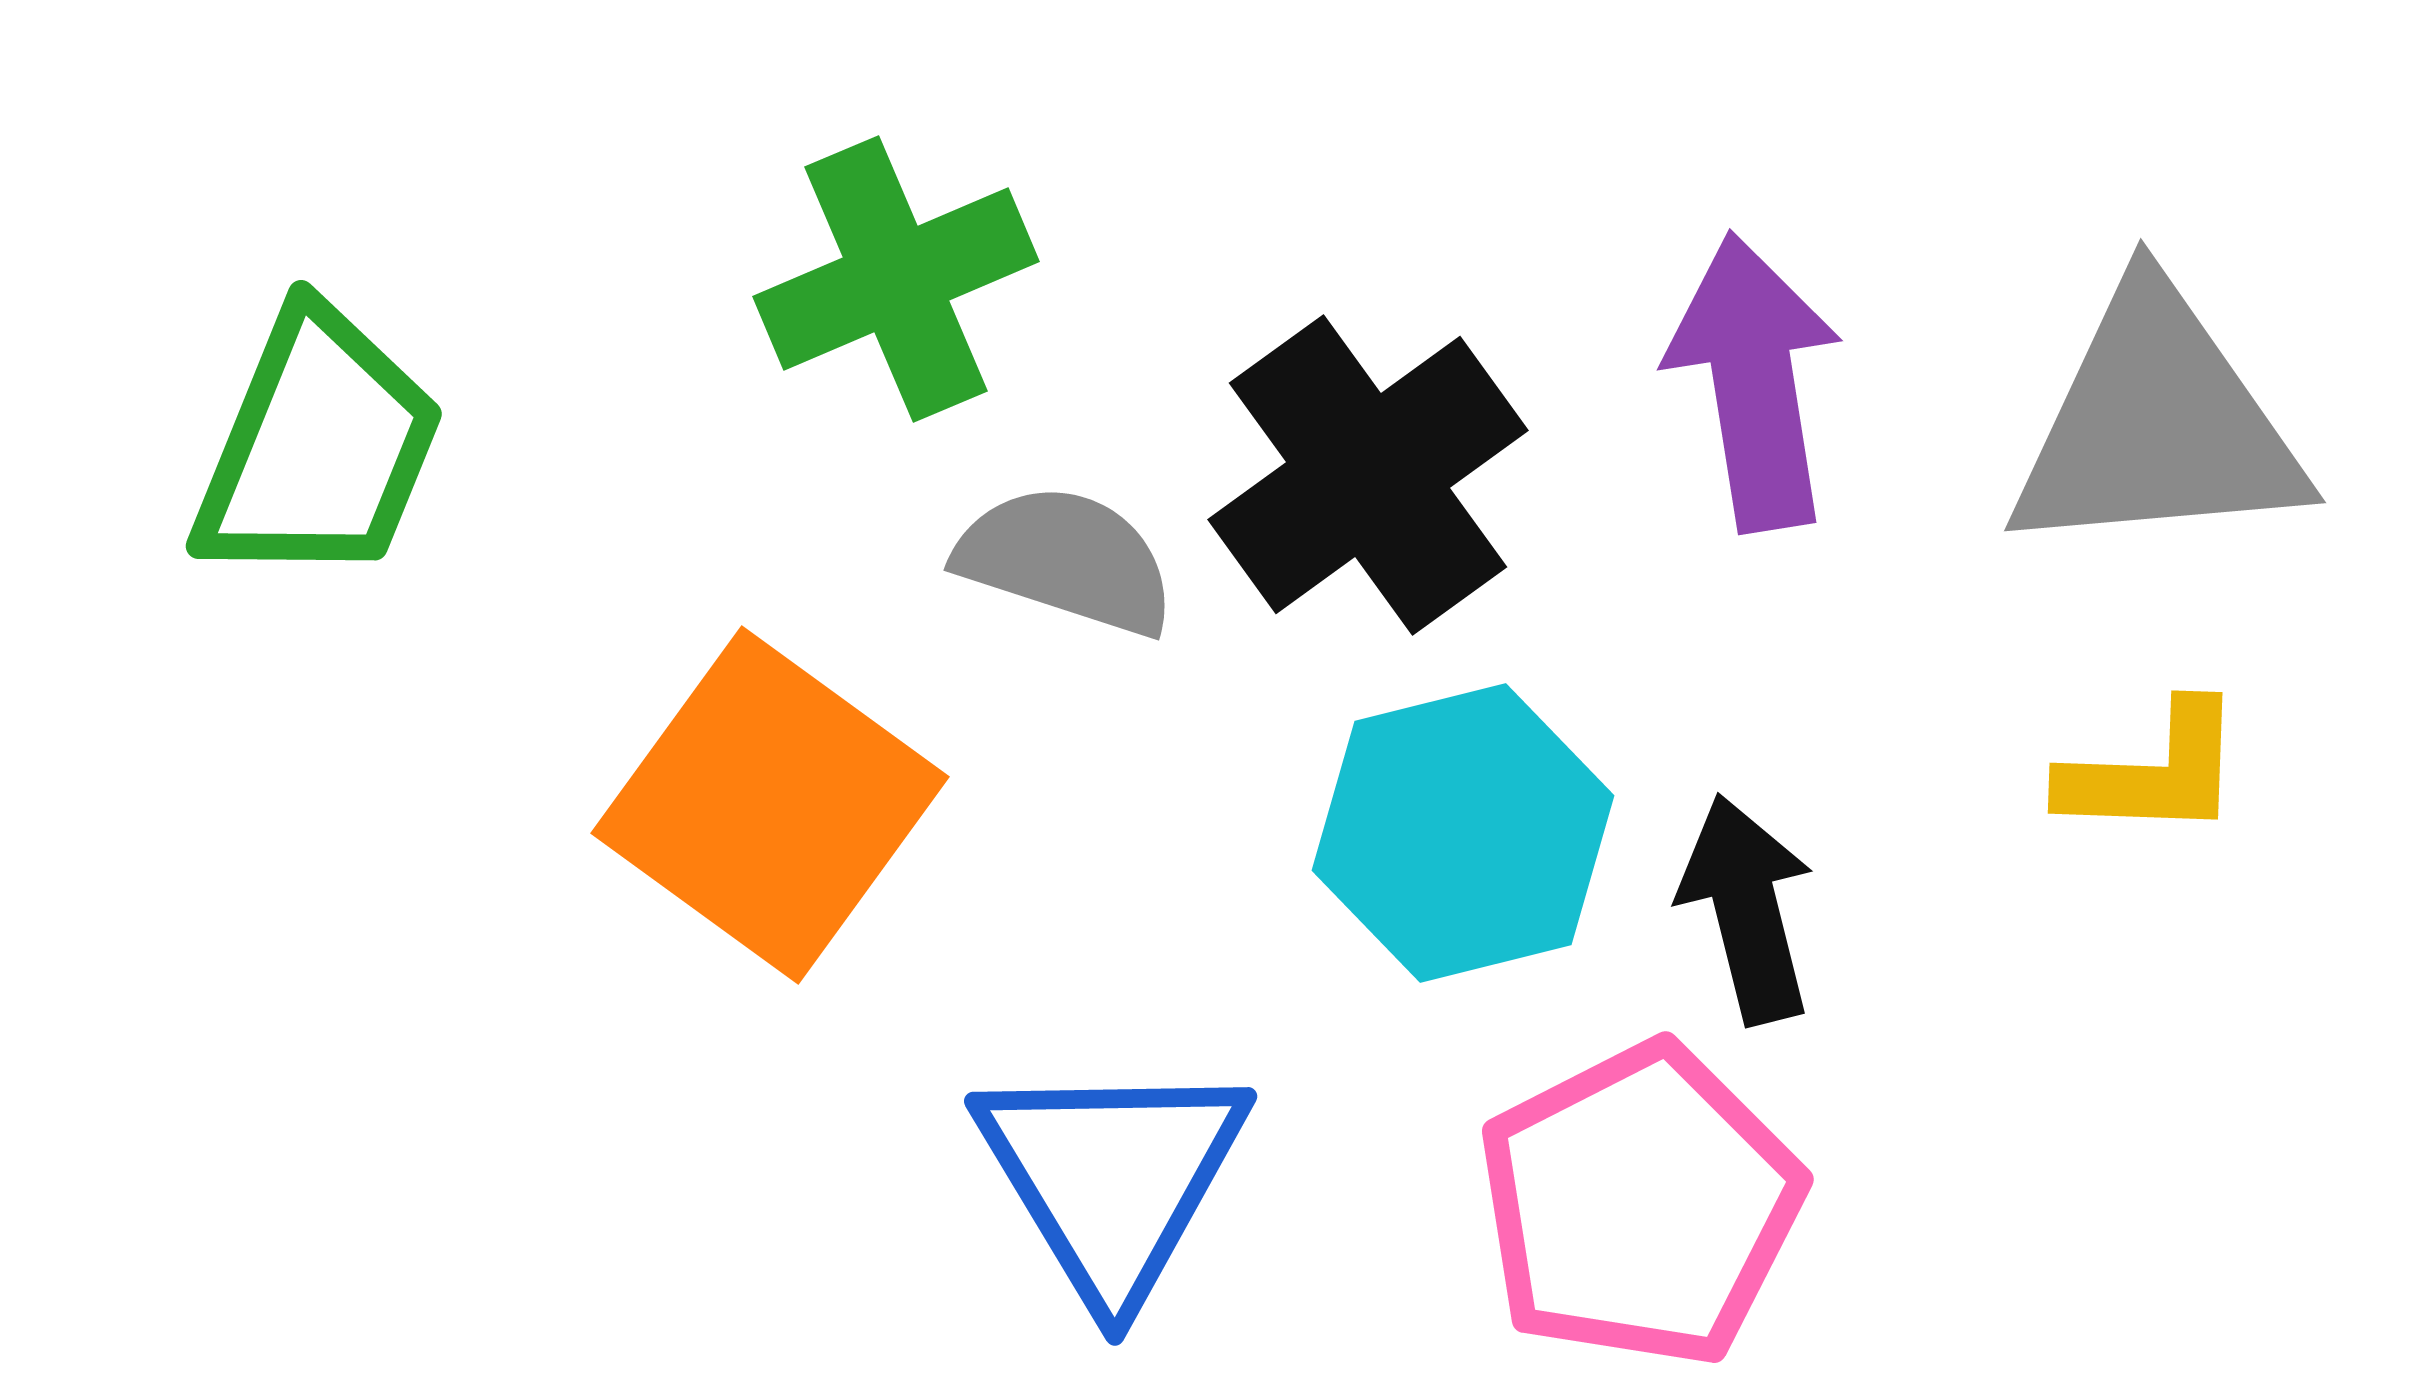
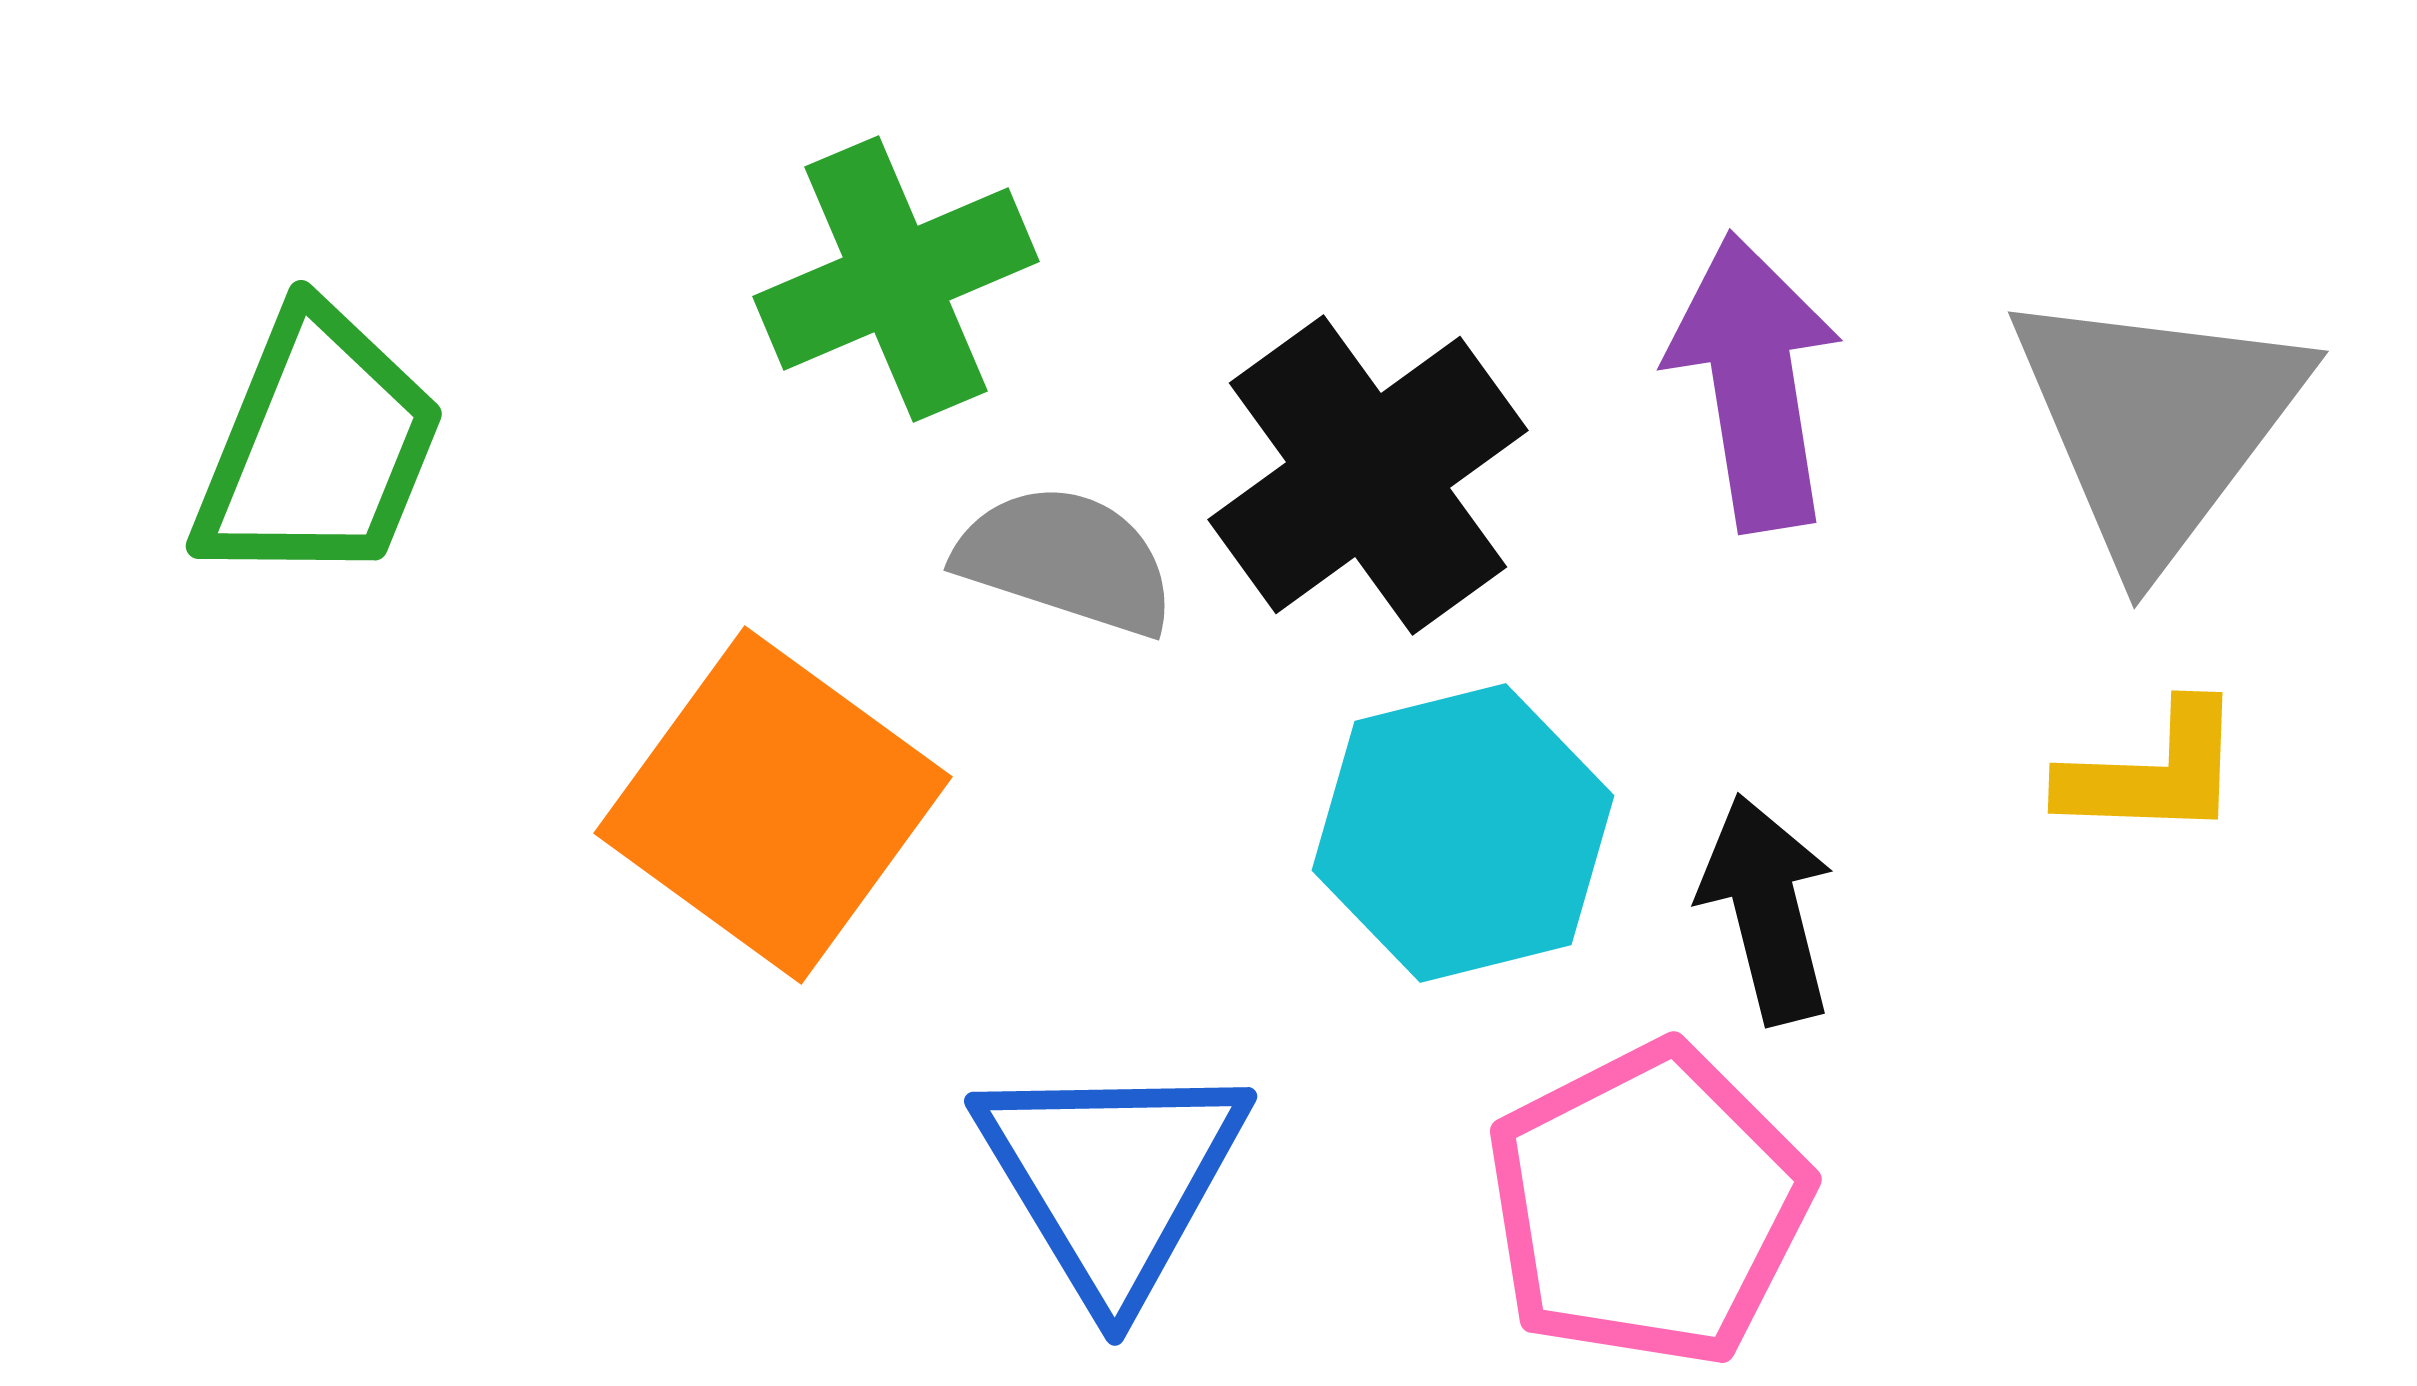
gray triangle: rotated 48 degrees counterclockwise
orange square: moved 3 px right
black arrow: moved 20 px right
pink pentagon: moved 8 px right
